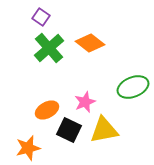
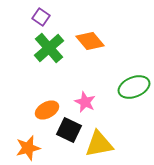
orange diamond: moved 2 px up; rotated 12 degrees clockwise
green ellipse: moved 1 px right
pink star: rotated 25 degrees counterclockwise
yellow triangle: moved 5 px left, 14 px down
